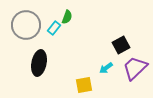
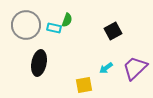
green semicircle: moved 3 px down
cyan rectangle: rotated 64 degrees clockwise
black square: moved 8 px left, 14 px up
